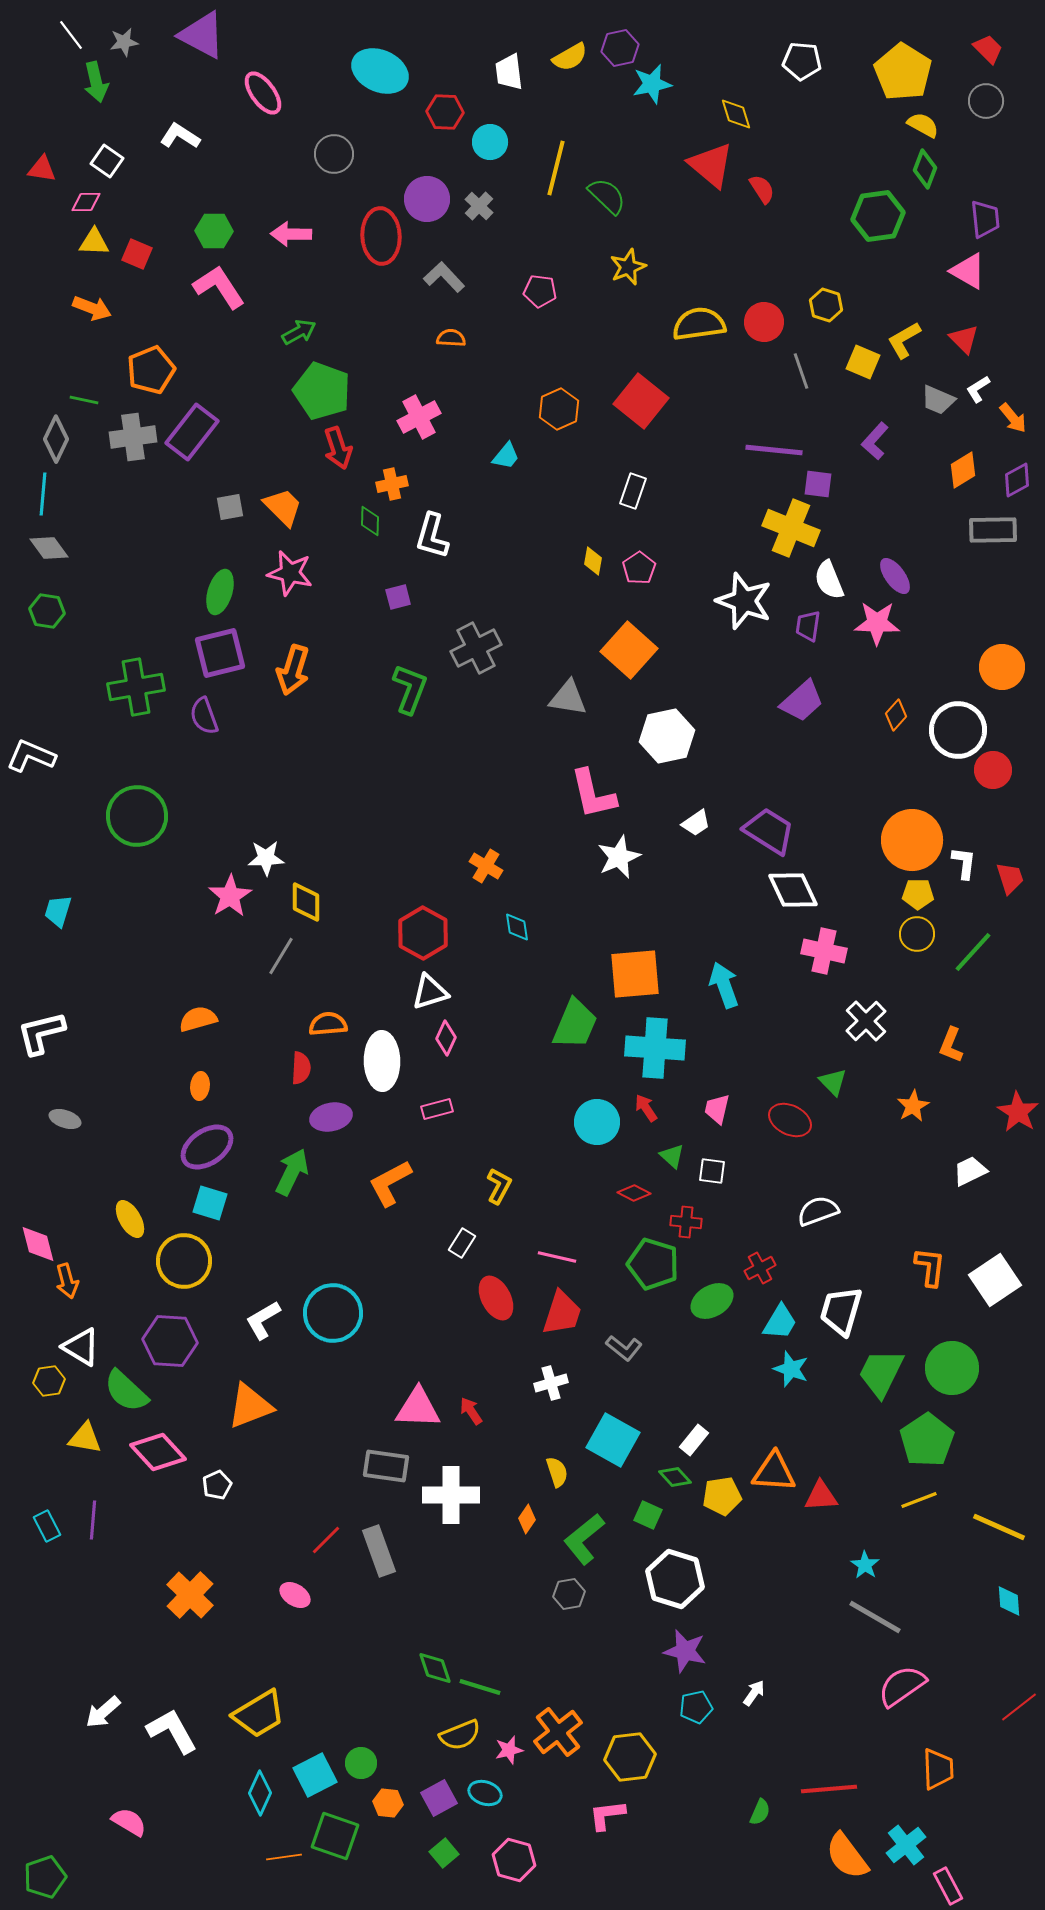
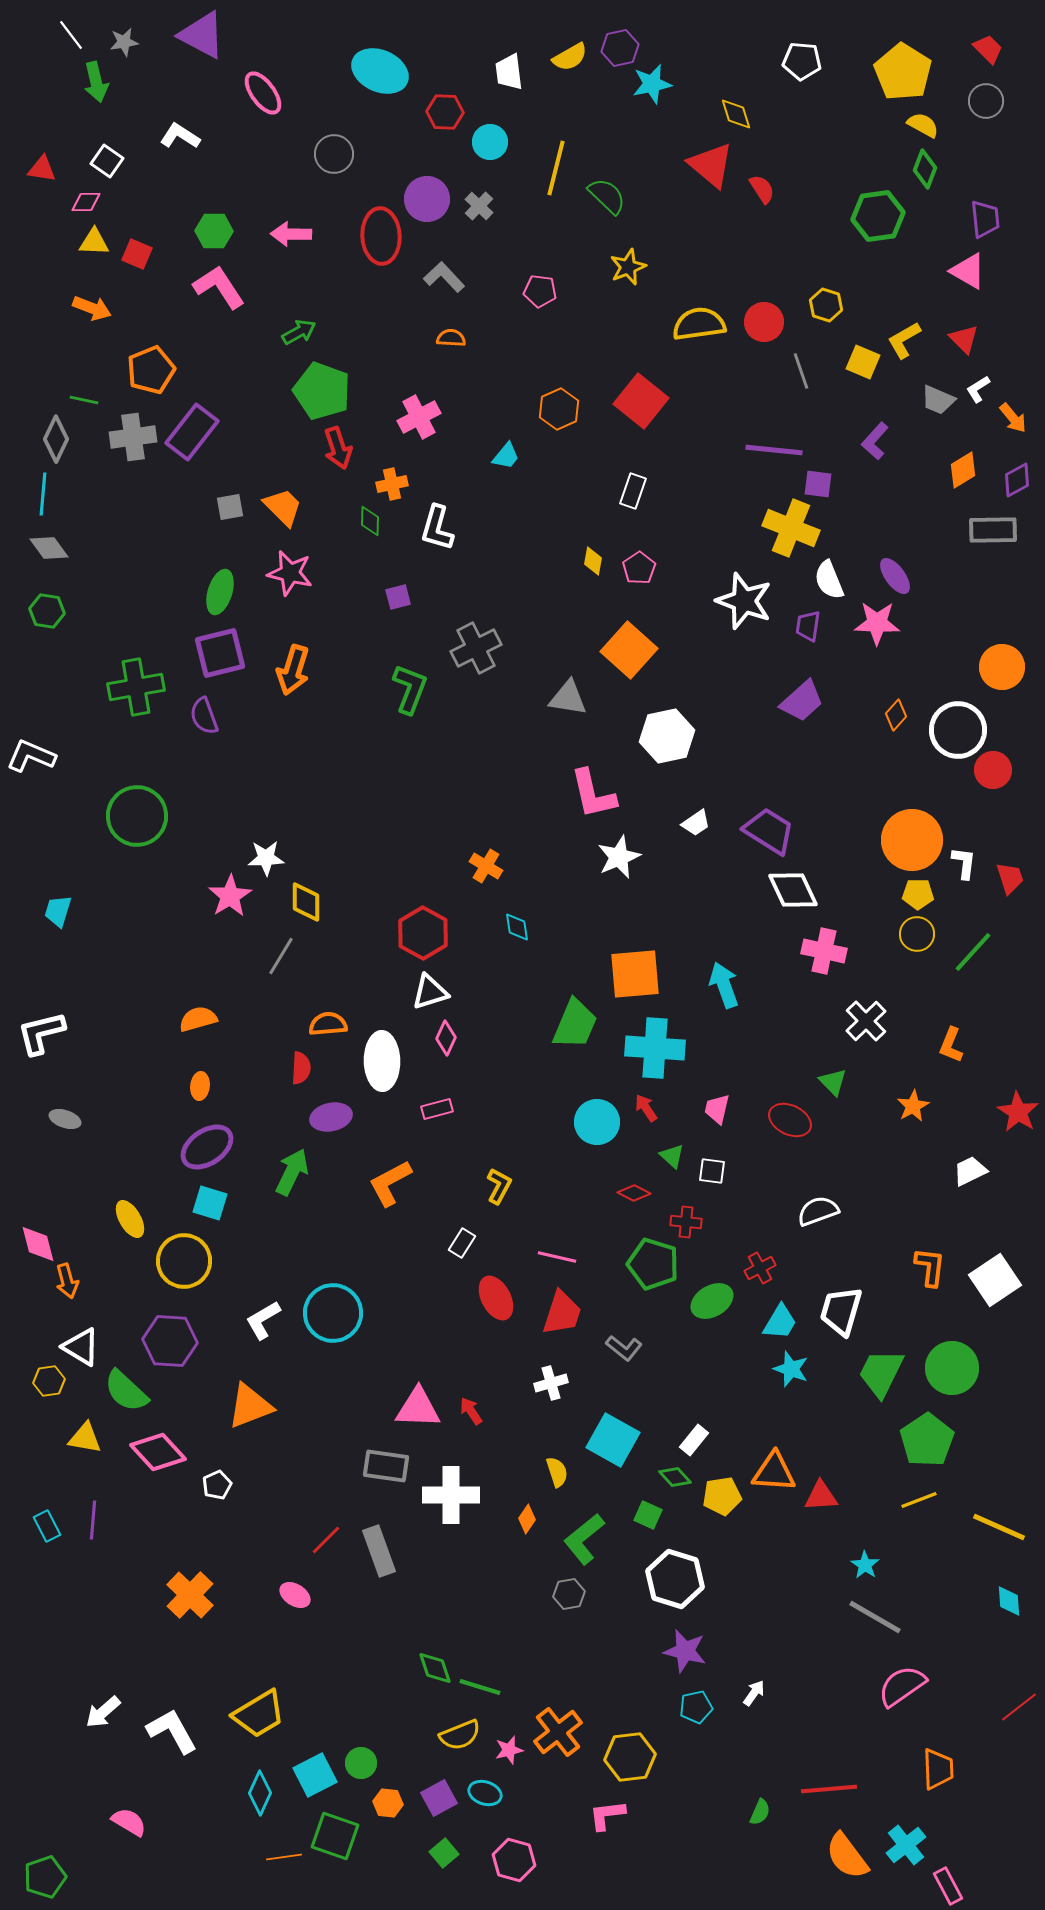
white L-shape at (432, 536): moved 5 px right, 8 px up
